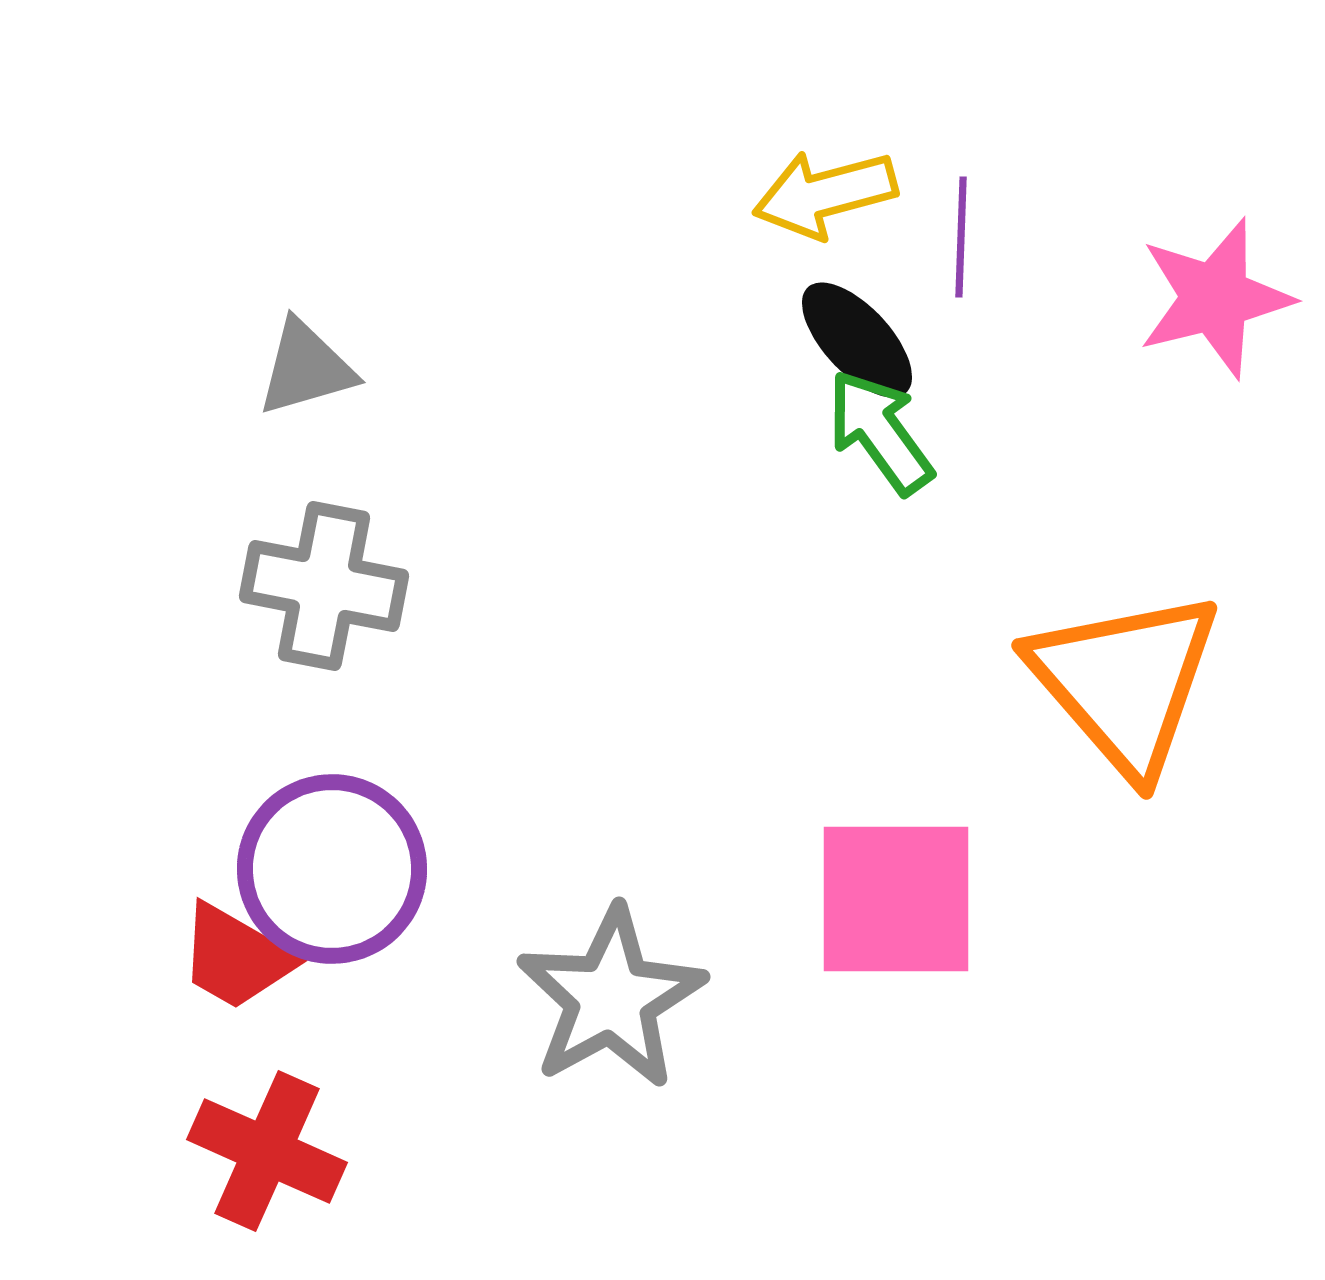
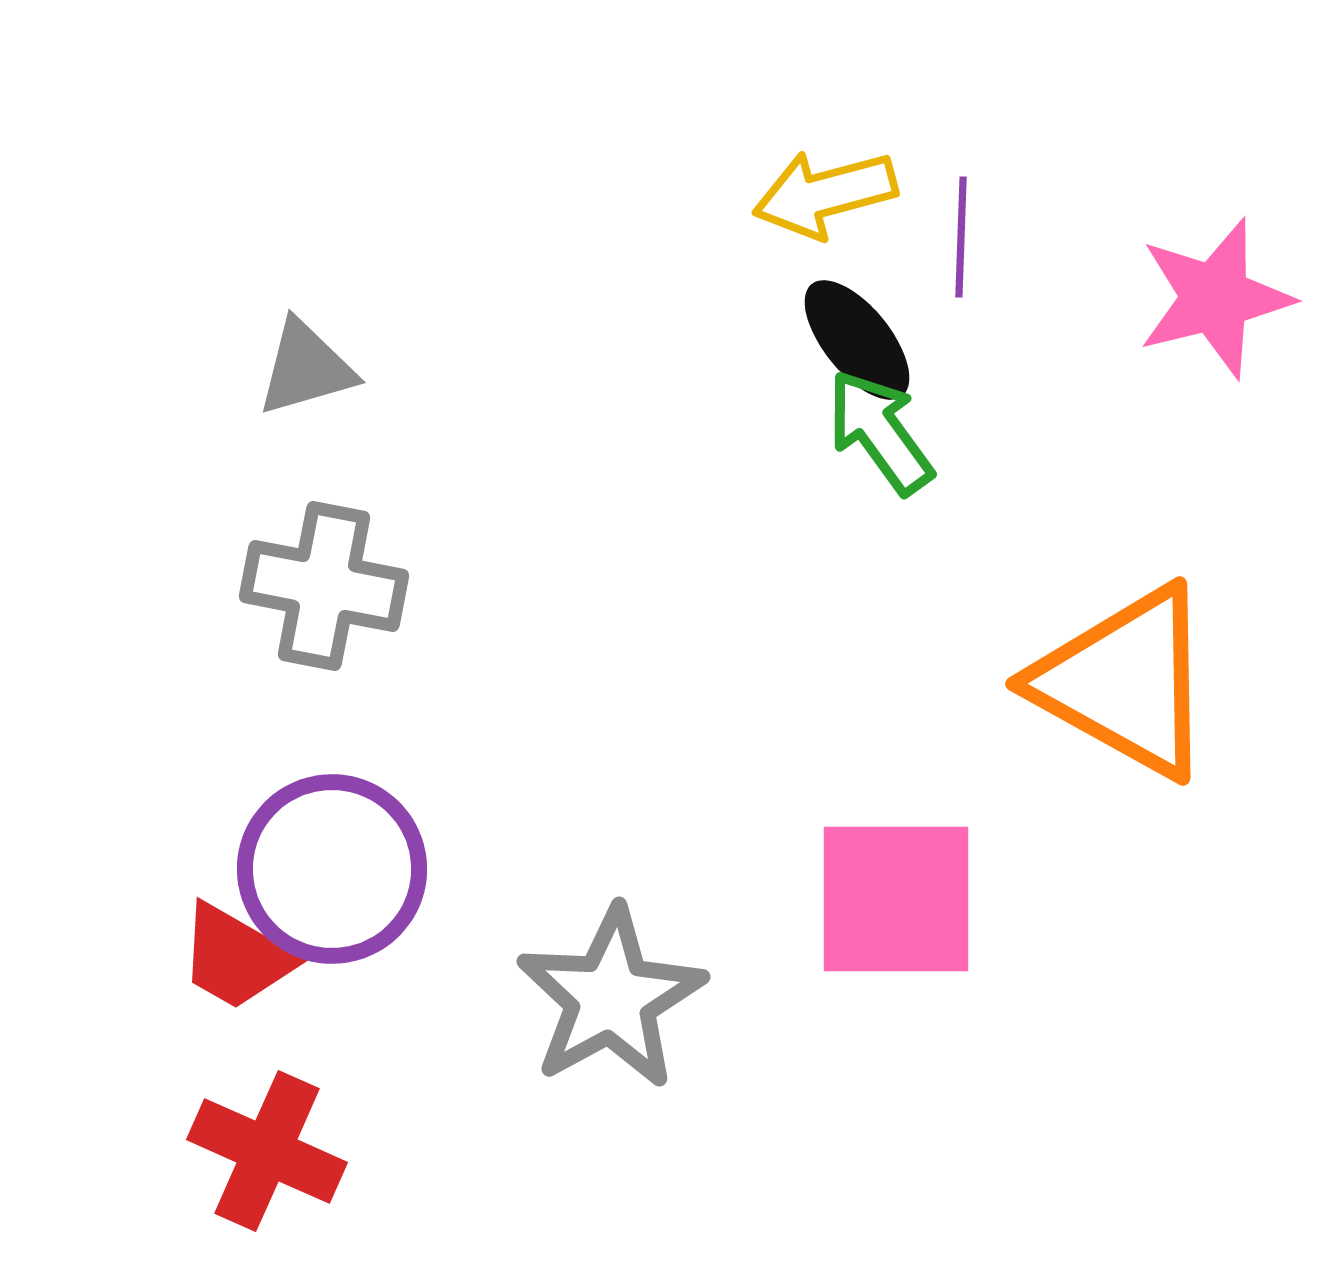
black ellipse: rotated 4 degrees clockwise
orange triangle: rotated 20 degrees counterclockwise
